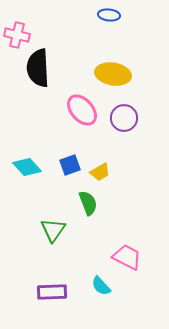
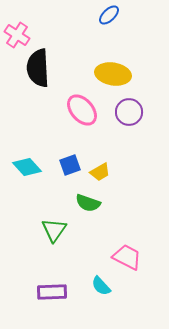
blue ellipse: rotated 50 degrees counterclockwise
pink cross: rotated 20 degrees clockwise
purple circle: moved 5 px right, 6 px up
green semicircle: rotated 130 degrees clockwise
green triangle: moved 1 px right
